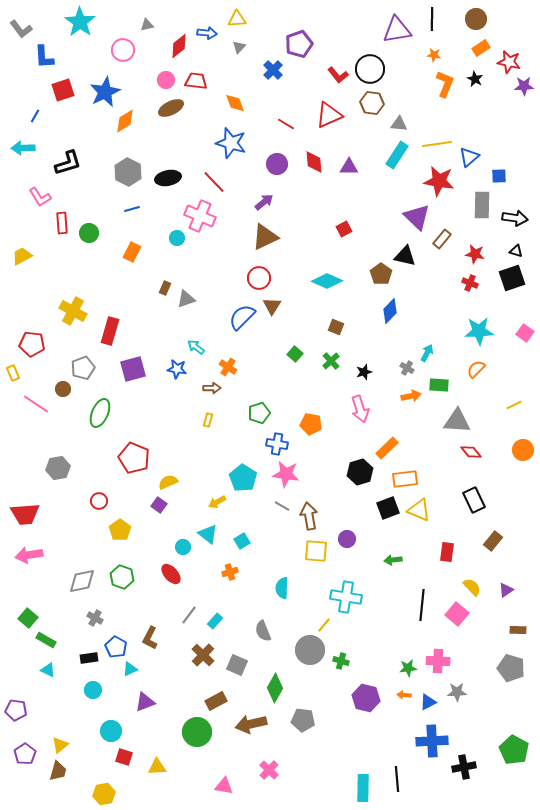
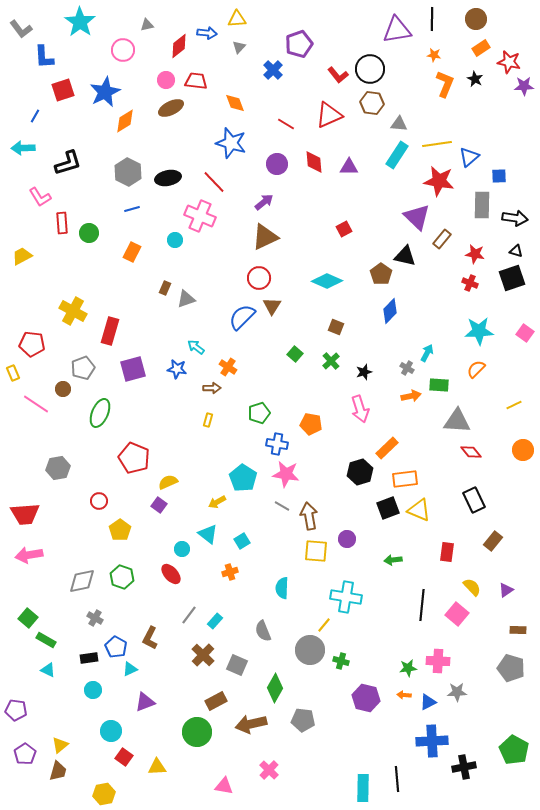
cyan circle at (177, 238): moved 2 px left, 2 px down
cyan circle at (183, 547): moved 1 px left, 2 px down
red square at (124, 757): rotated 18 degrees clockwise
